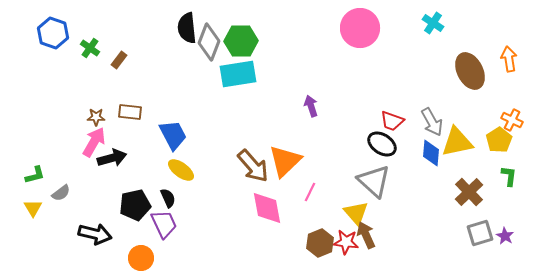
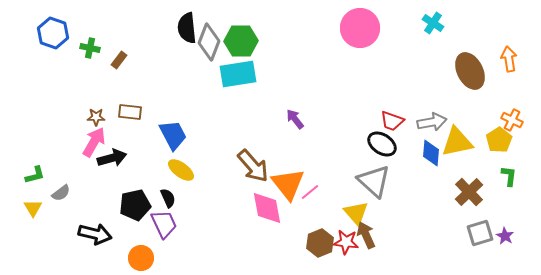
green cross at (90, 48): rotated 24 degrees counterclockwise
purple arrow at (311, 106): moved 16 px left, 13 px down; rotated 20 degrees counterclockwise
gray arrow at (432, 122): rotated 72 degrees counterclockwise
orange triangle at (285, 161): moved 3 px right, 23 px down; rotated 24 degrees counterclockwise
pink line at (310, 192): rotated 24 degrees clockwise
